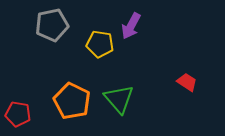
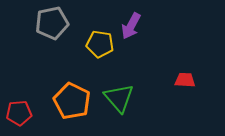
gray pentagon: moved 2 px up
red trapezoid: moved 2 px left, 2 px up; rotated 30 degrees counterclockwise
green triangle: moved 1 px up
red pentagon: moved 1 px right, 1 px up; rotated 15 degrees counterclockwise
